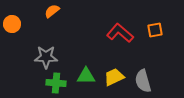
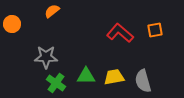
yellow trapezoid: rotated 15 degrees clockwise
green cross: rotated 30 degrees clockwise
